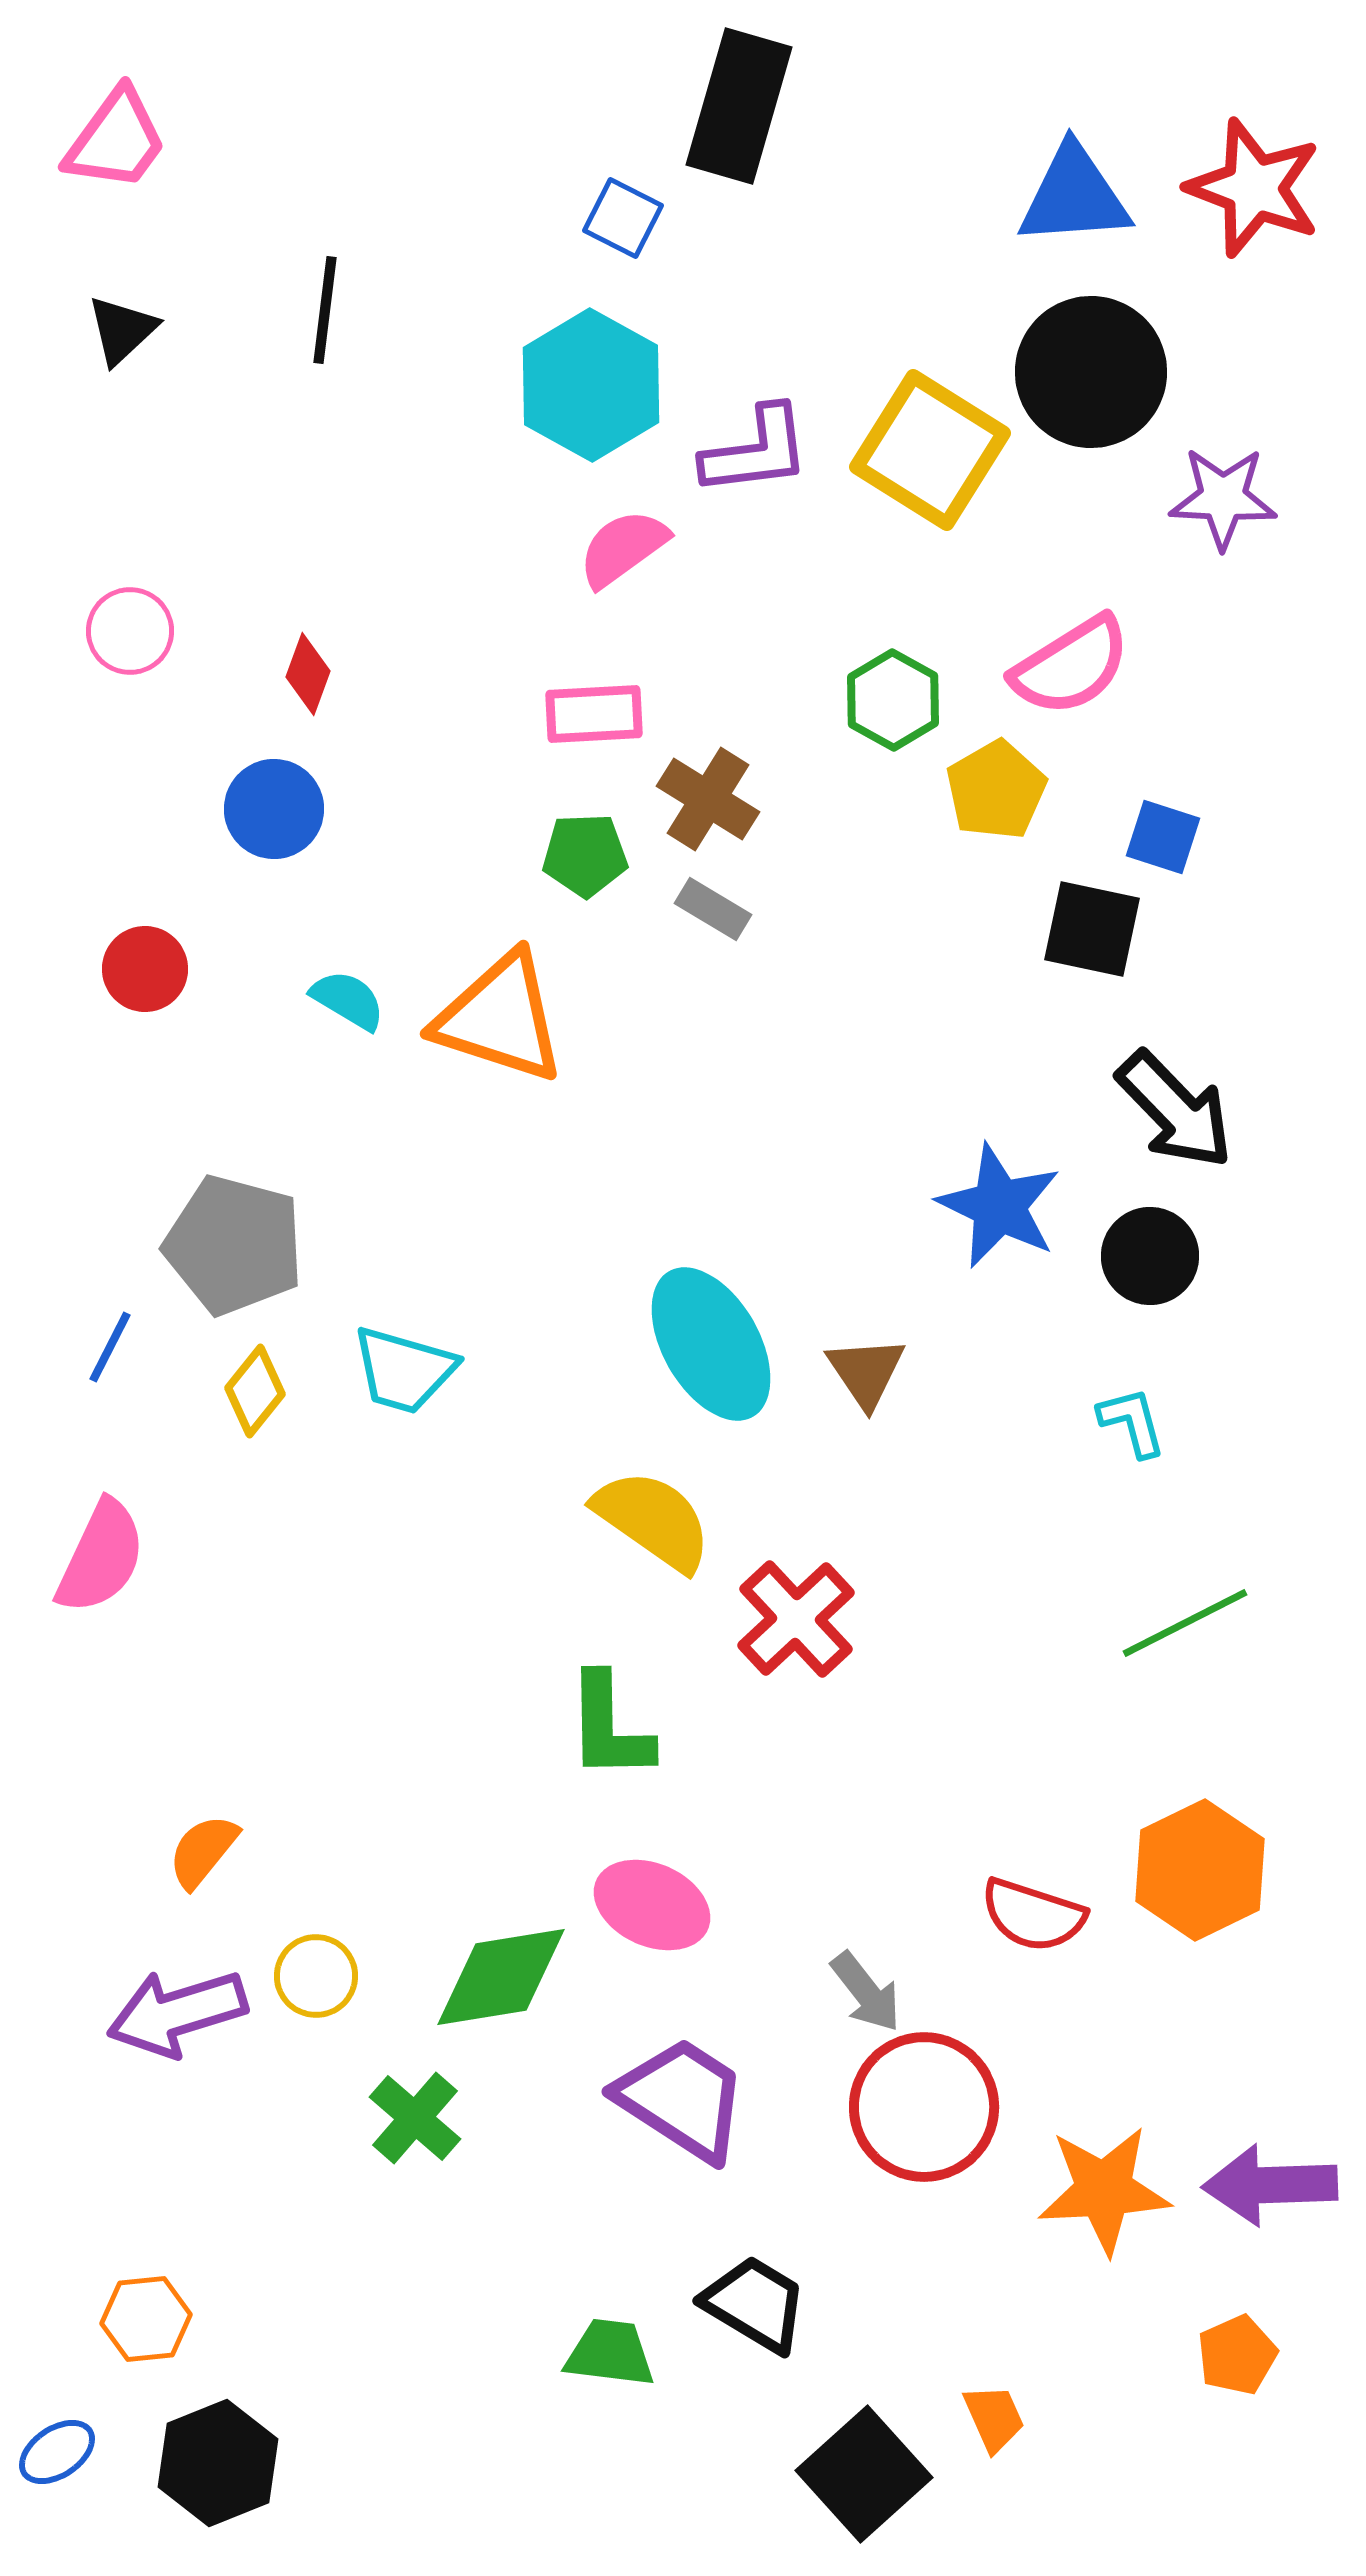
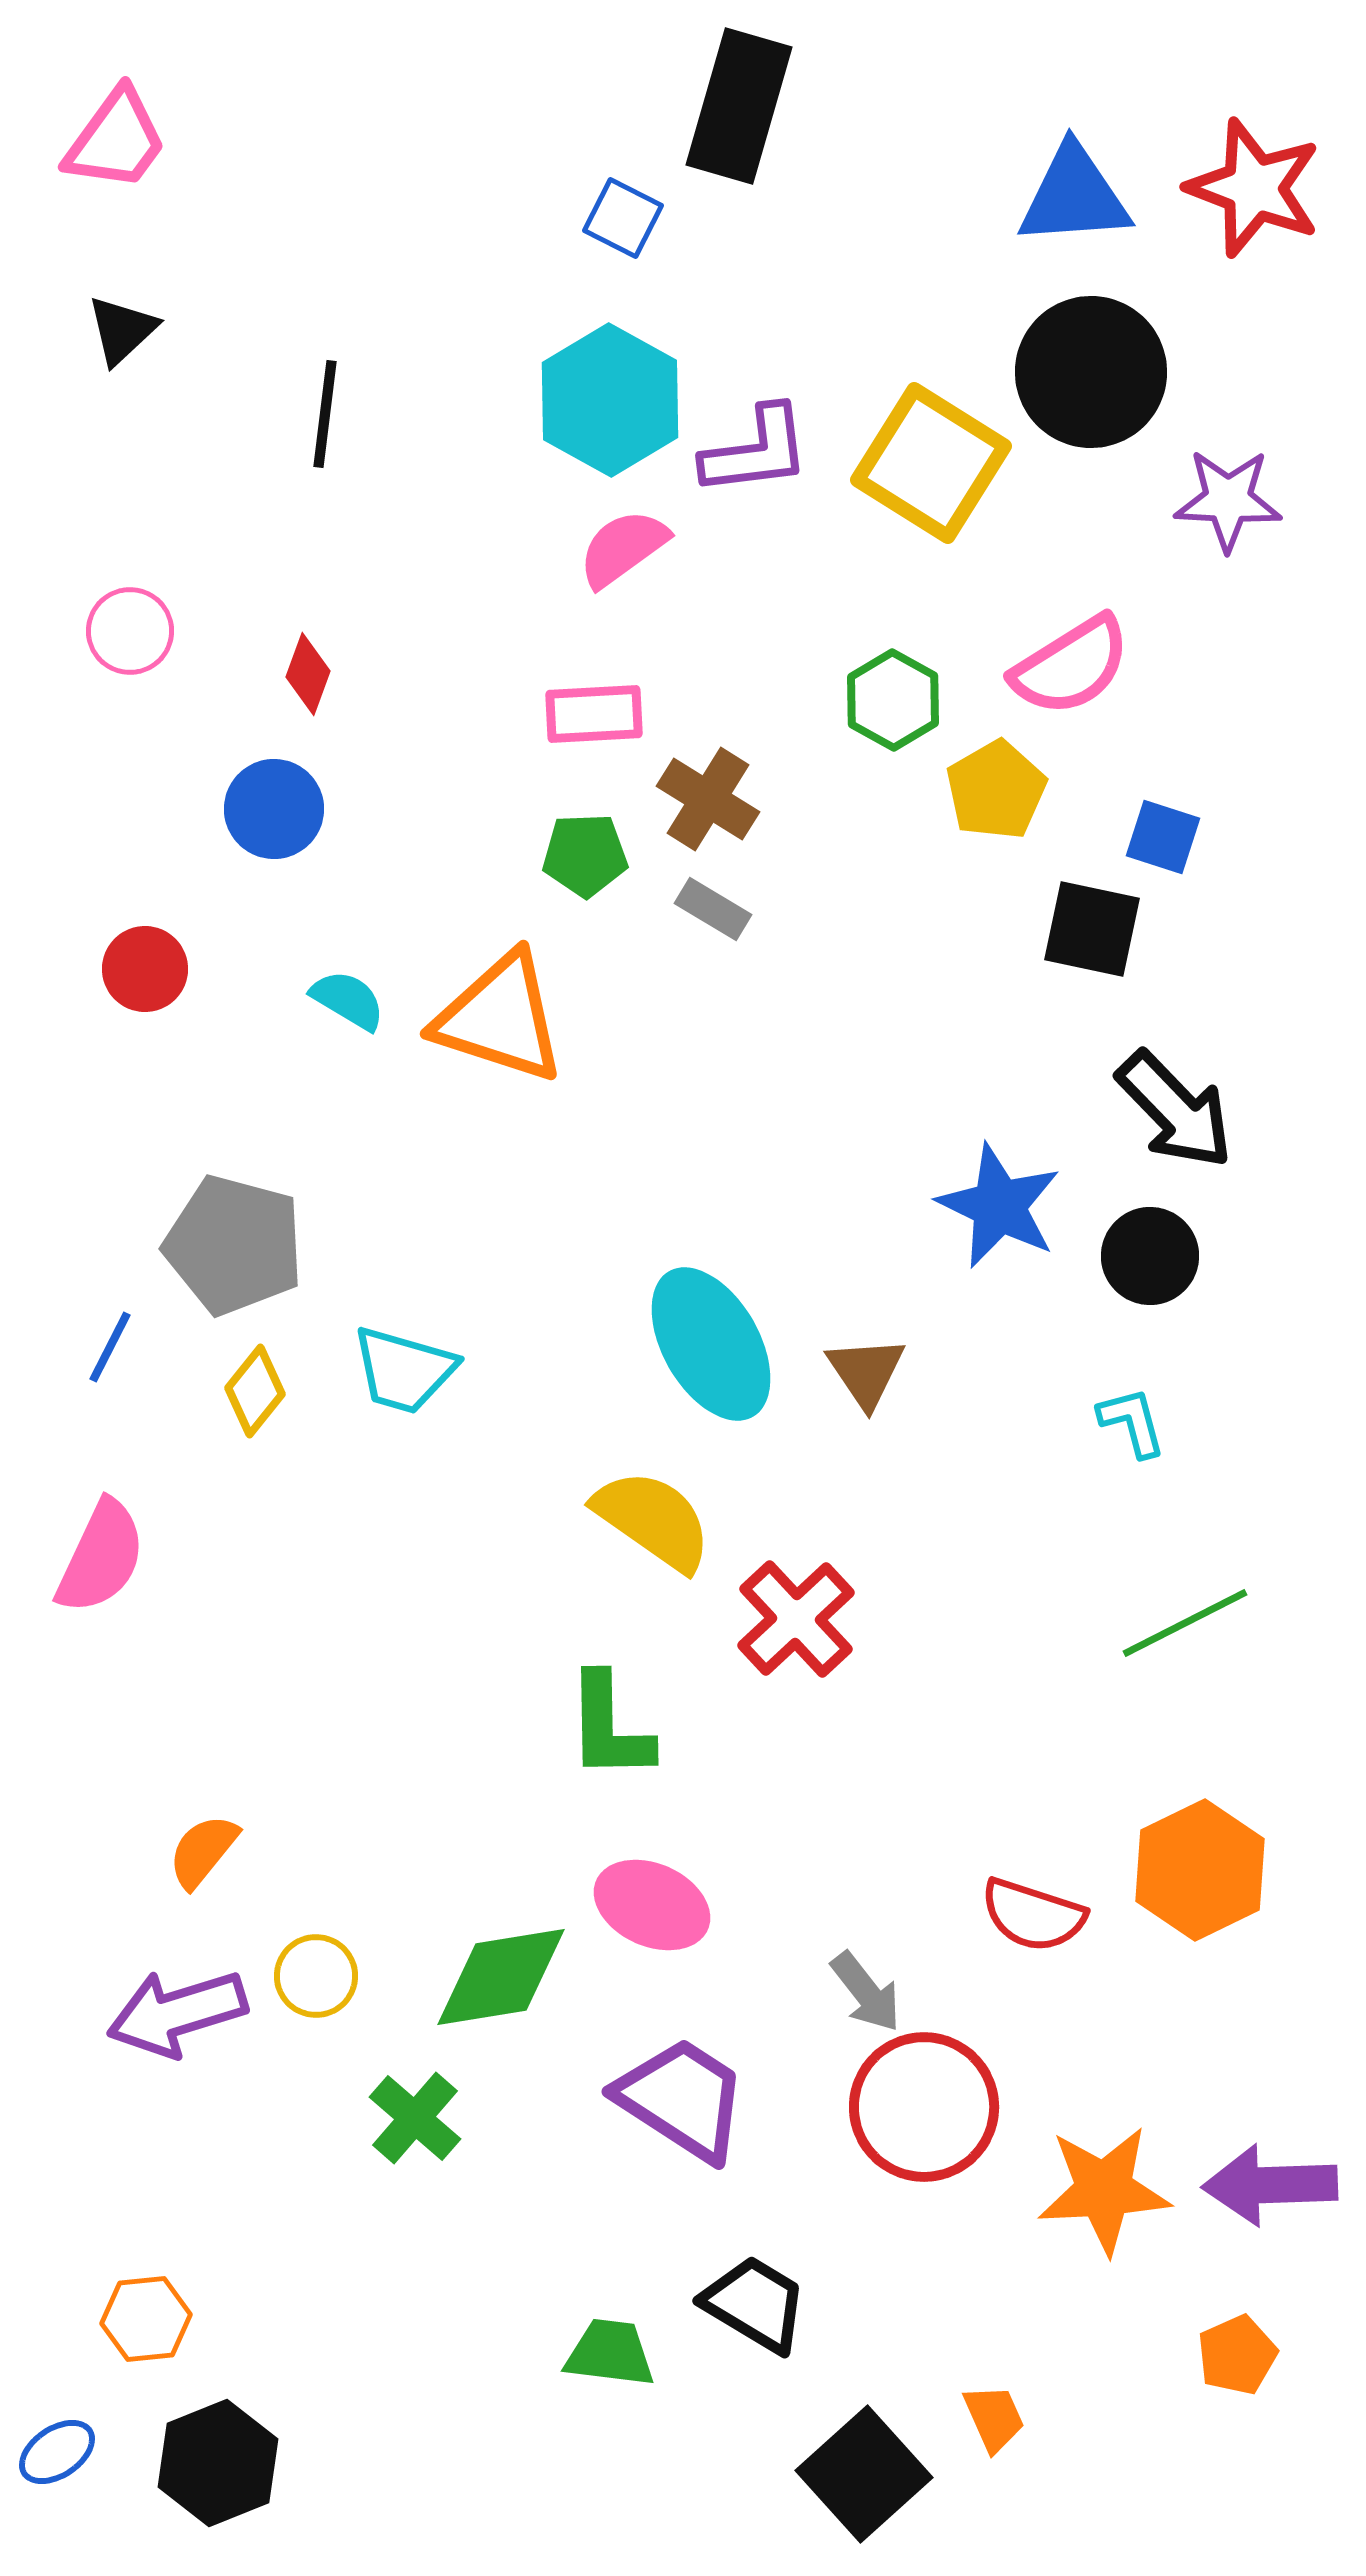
black line at (325, 310): moved 104 px down
cyan hexagon at (591, 385): moved 19 px right, 15 px down
yellow square at (930, 450): moved 1 px right, 13 px down
purple star at (1223, 498): moved 5 px right, 2 px down
